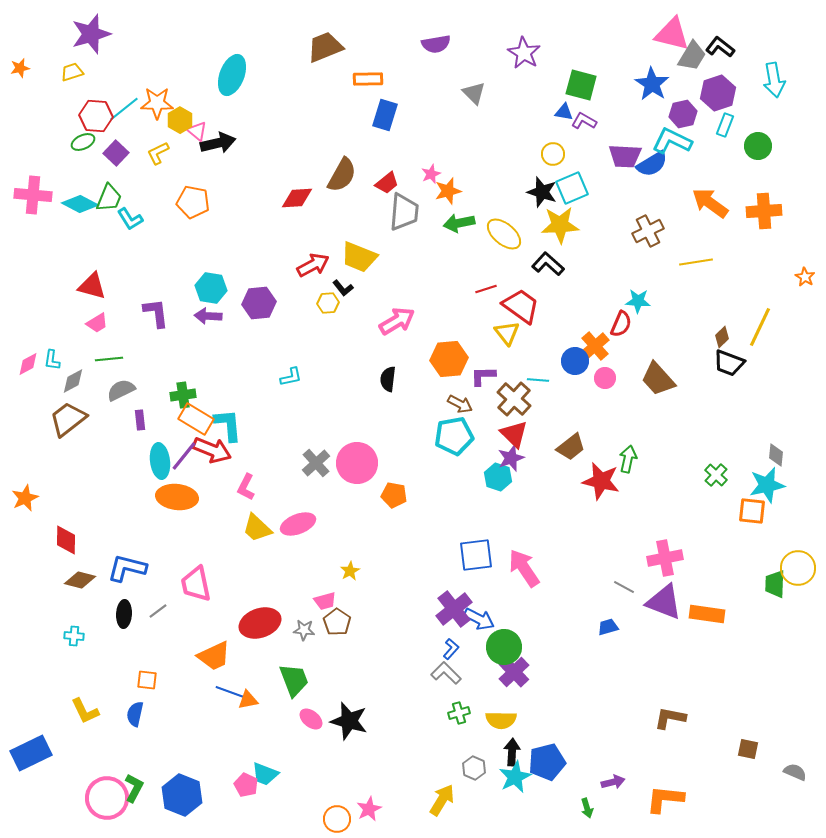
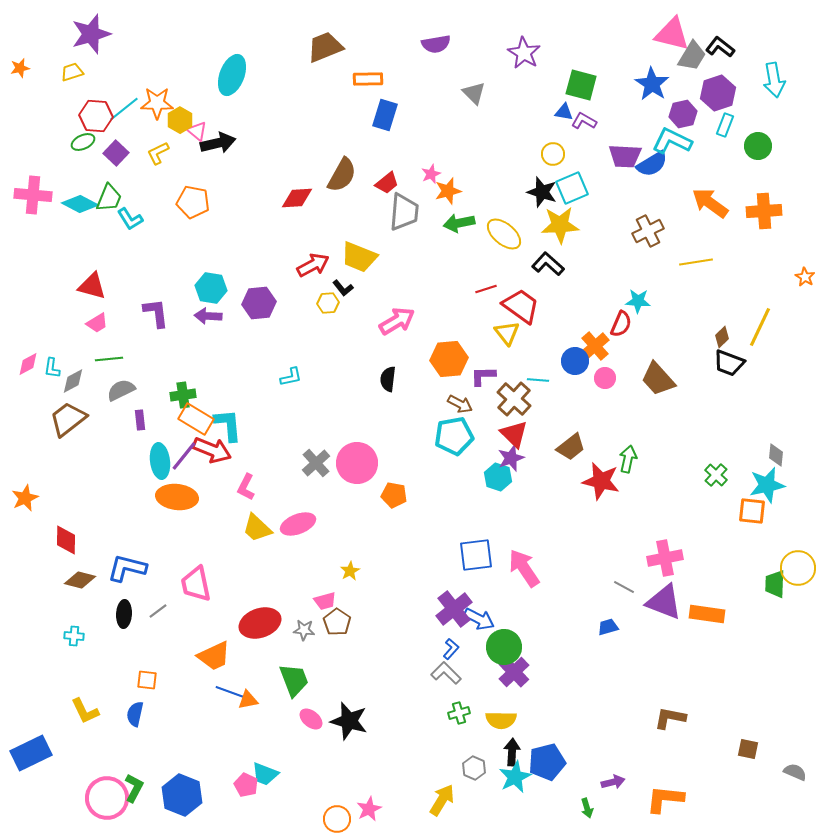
cyan L-shape at (52, 360): moved 8 px down
